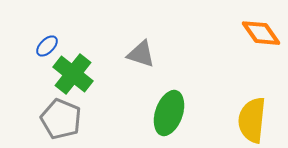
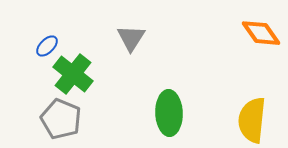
gray triangle: moved 10 px left, 16 px up; rotated 44 degrees clockwise
green ellipse: rotated 21 degrees counterclockwise
